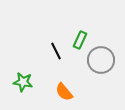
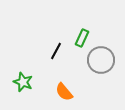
green rectangle: moved 2 px right, 2 px up
black line: rotated 54 degrees clockwise
green star: rotated 12 degrees clockwise
